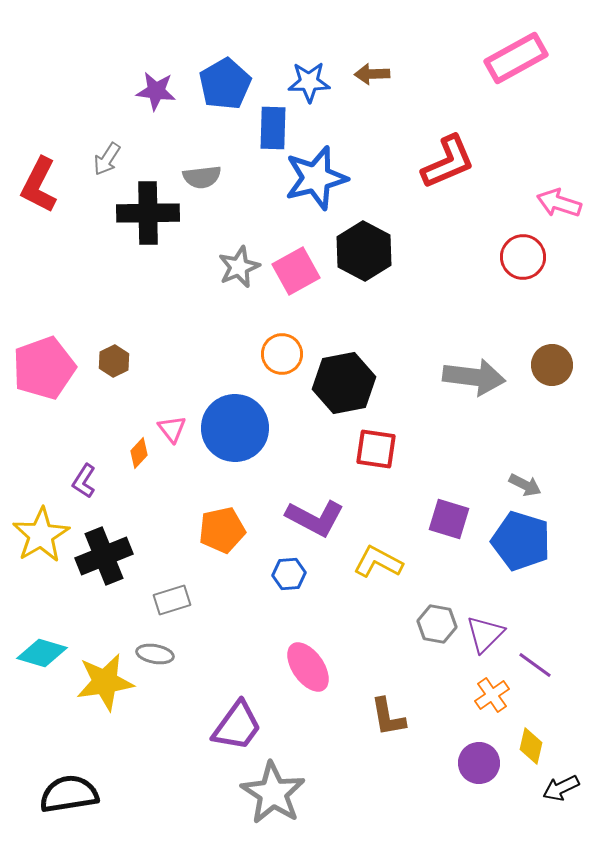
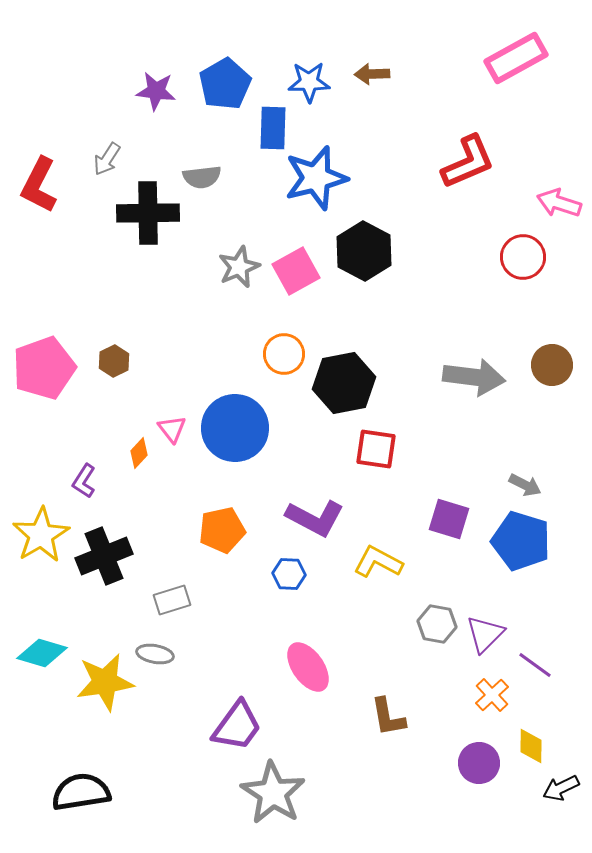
red L-shape at (448, 162): moved 20 px right
orange circle at (282, 354): moved 2 px right
blue hexagon at (289, 574): rotated 8 degrees clockwise
orange cross at (492, 695): rotated 8 degrees counterclockwise
yellow diamond at (531, 746): rotated 12 degrees counterclockwise
black semicircle at (69, 794): moved 12 px right, 2 px up
